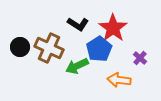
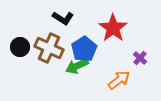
black L-shape: moved 15 px left, 6 px up
blue pentagon: moved 15 px left
orange arrow: rotated 135 degrees clockwise
